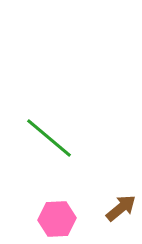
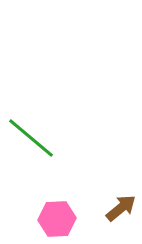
green line: moved 18 px left
